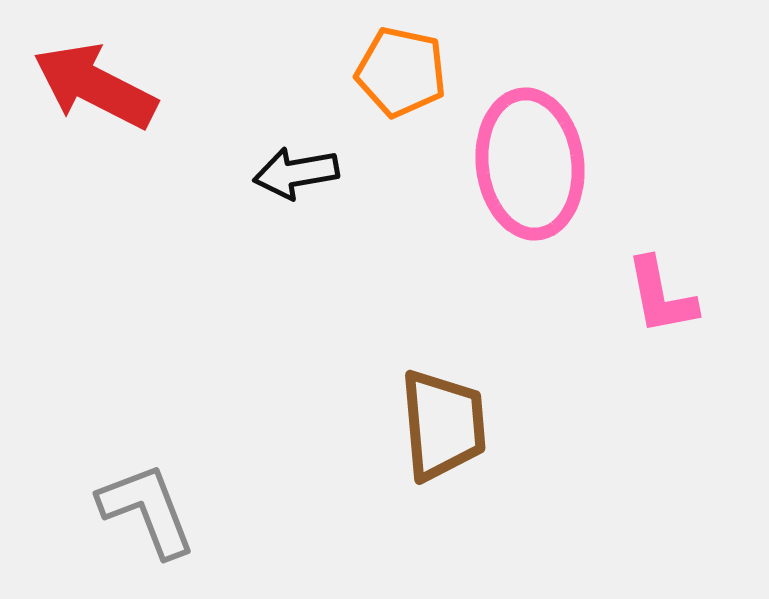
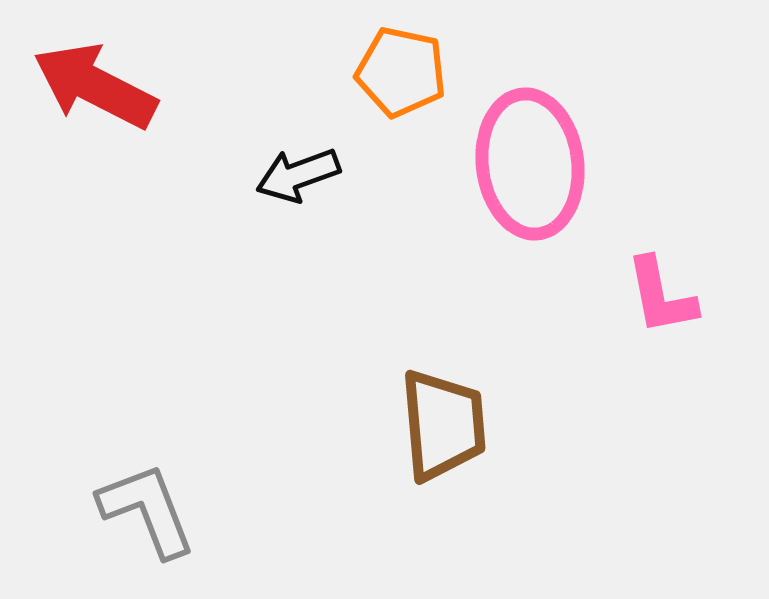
black arrow: moved 2 px right, 2 px down; rotated 10 degrees counterclockwise
